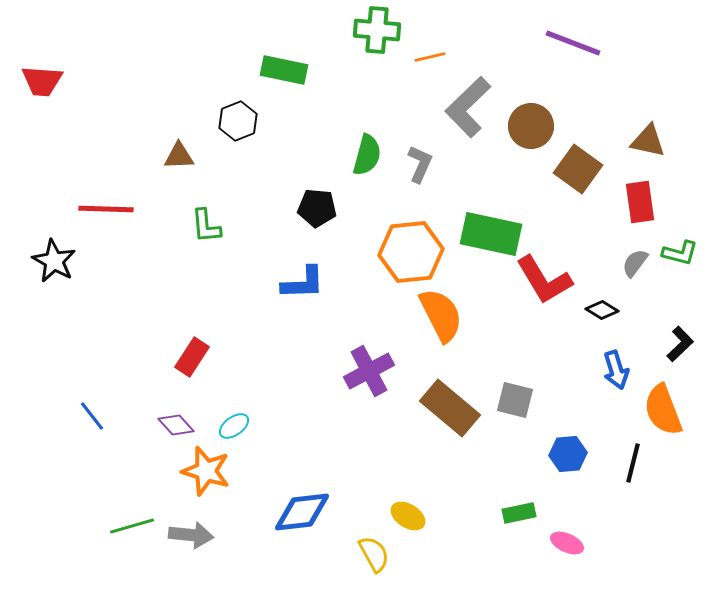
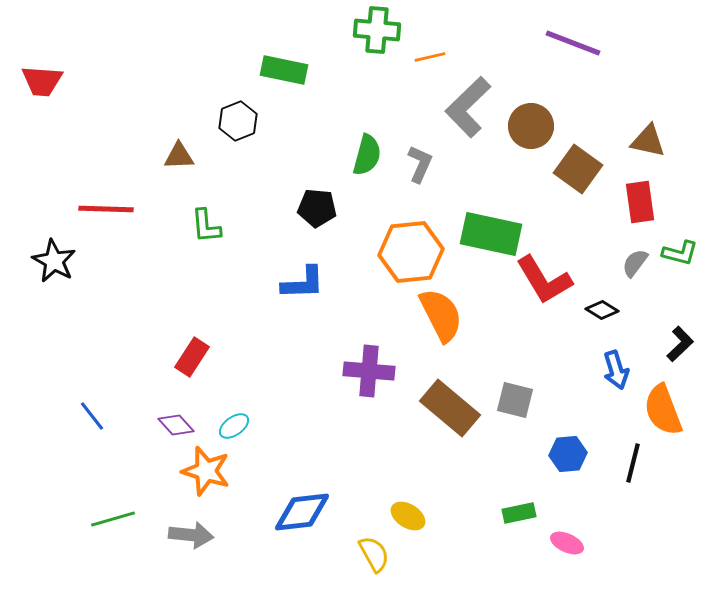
purple cross at (369, 371): rotated 33 degrees clockwise
green line at (132, 526): moved 19 px left, 7 px up
